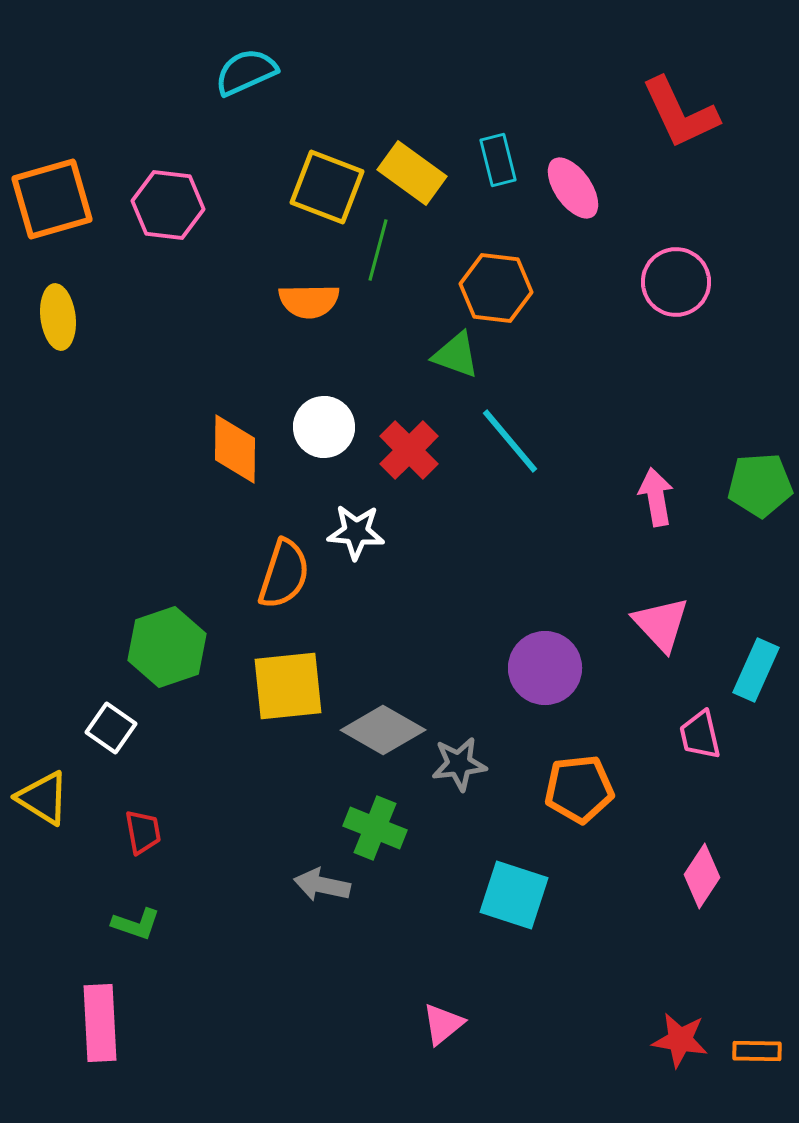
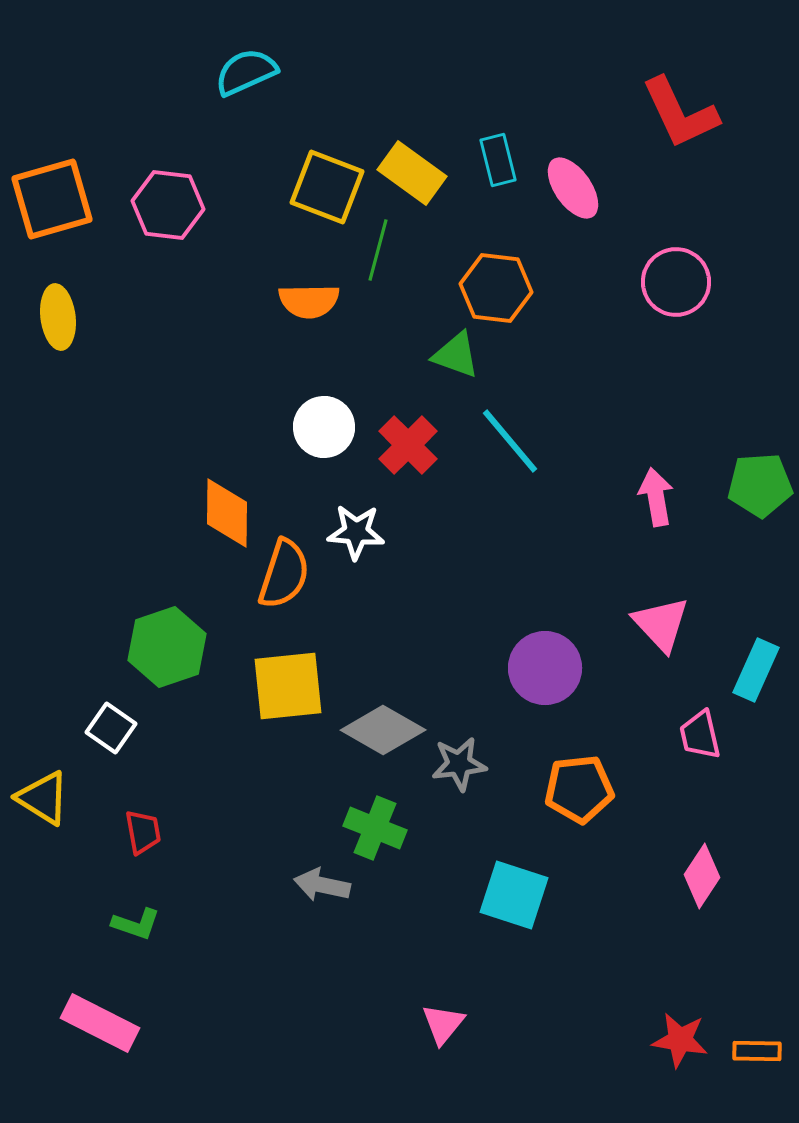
orange diamond at (235, 449): moved 8 px left, 64 px down
red cross at (409, 450): moved 1 px left, 5 px up
pink rectangle at (100, 1023): rotated 60 degrees counterclockwise
pink triangle at (443, 1024): rotated 12 degrees counterclockwise
